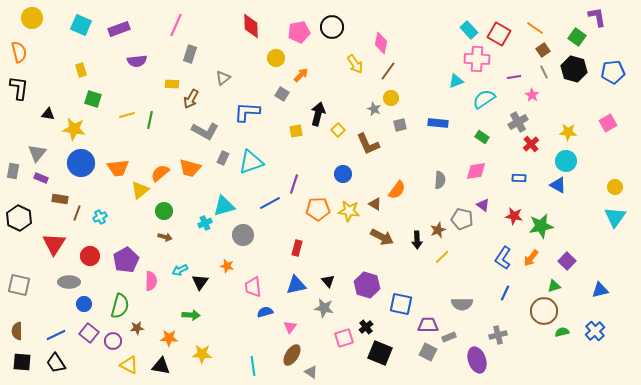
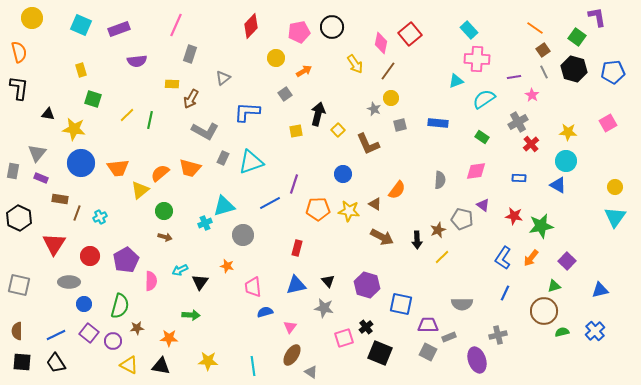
red diamond at (251, 26): rotated 45 degrees clockwise
red square at (499, 34): moved 89 px left; rotated 20 degrees clockwise
orange arrow at (301, 75): moved 3 px right, 4 px up; rotated 14 degrees clockwise
gray square at (282, 94): moved 3 px right; rotated 24 degrees clockwise
yellow line at (127, 115): rotated 28 degrees counterclockwise
yellow star at (202, 354): moved 6 px right, 7 px down
